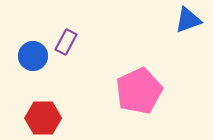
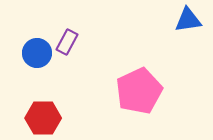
blue triangle: rotated 12 degrees clockwise
purple rectangle: moved 1 px right
blue circle: moved 4 px right, 3 px up
